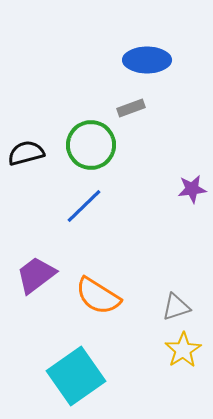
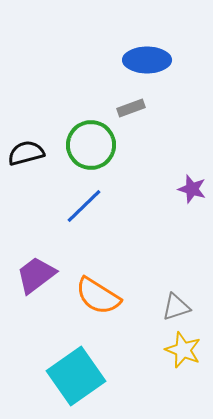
purple star: rotated 24 degrees clockwise
yellow star: rotated 18 degrees counterclockwise
